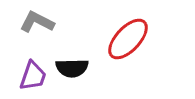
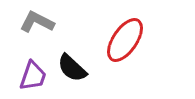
red ellipse: moved 3 px left, 1 px down; rotated 9 degrees counterclockwise
black semicircle: rotated 44 degrees clockwise
